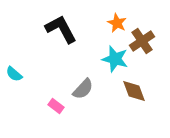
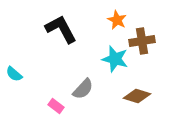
orange star: moved 3 px up
brown cross: rotated 25 degrees clockwise
brown diamond: moved 3 px right, 5 px down; rotated 52 degrees counterclockwise
